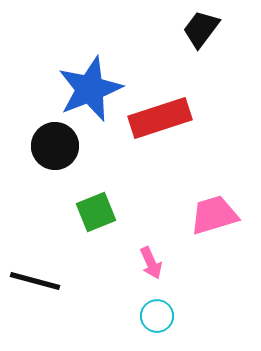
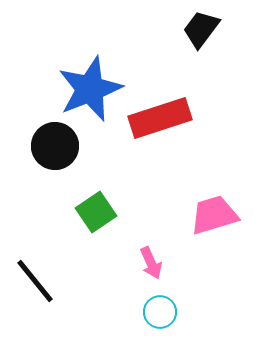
green square: rotated 12 degrees counterclockwise
black line: rotated 36 degrees clockwise
cyan circle: moved 3 px right, 4 px up
